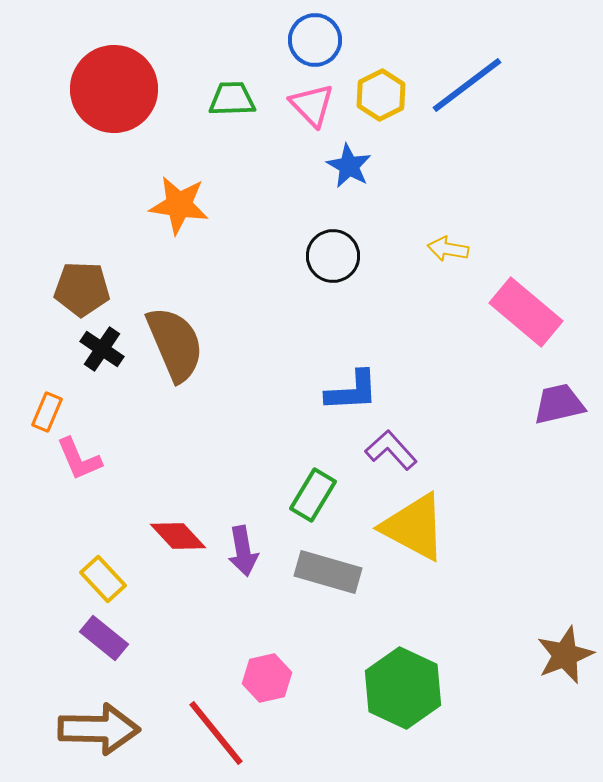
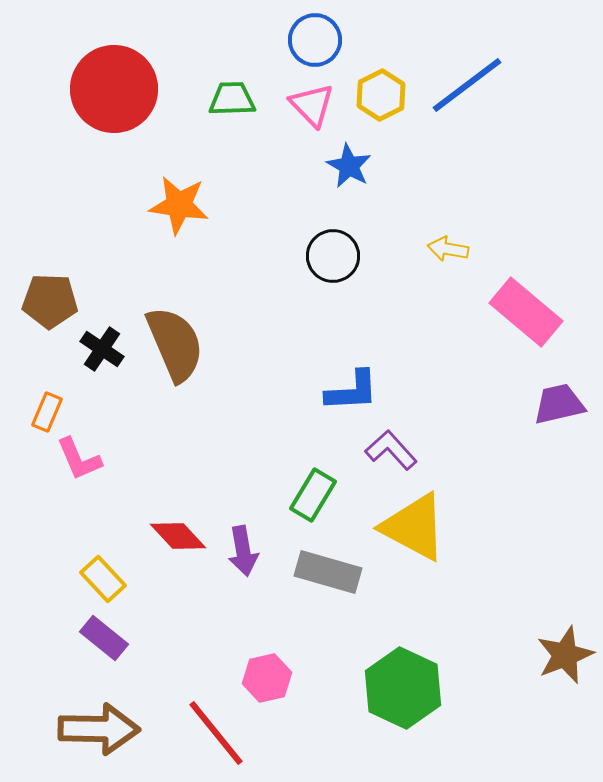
brown pentagon: moved 32 px left, 12 px down
